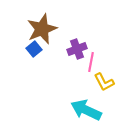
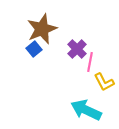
purple cross: rotated 24 degrees counterclockwise
pink line: moved 1 px left
